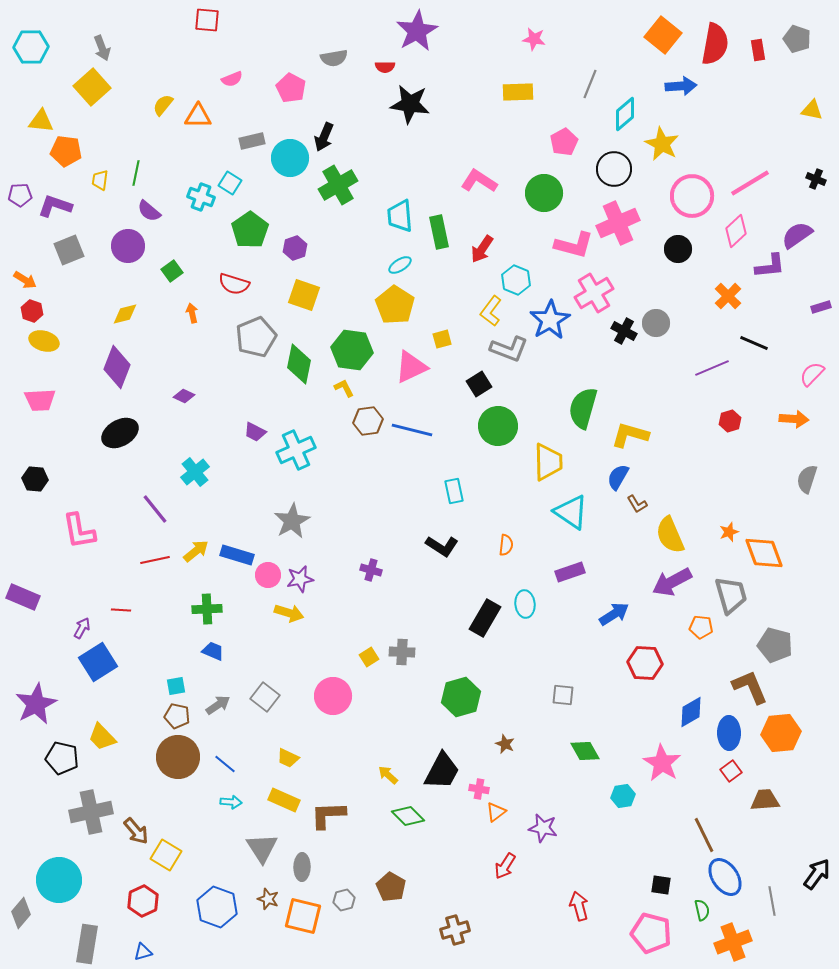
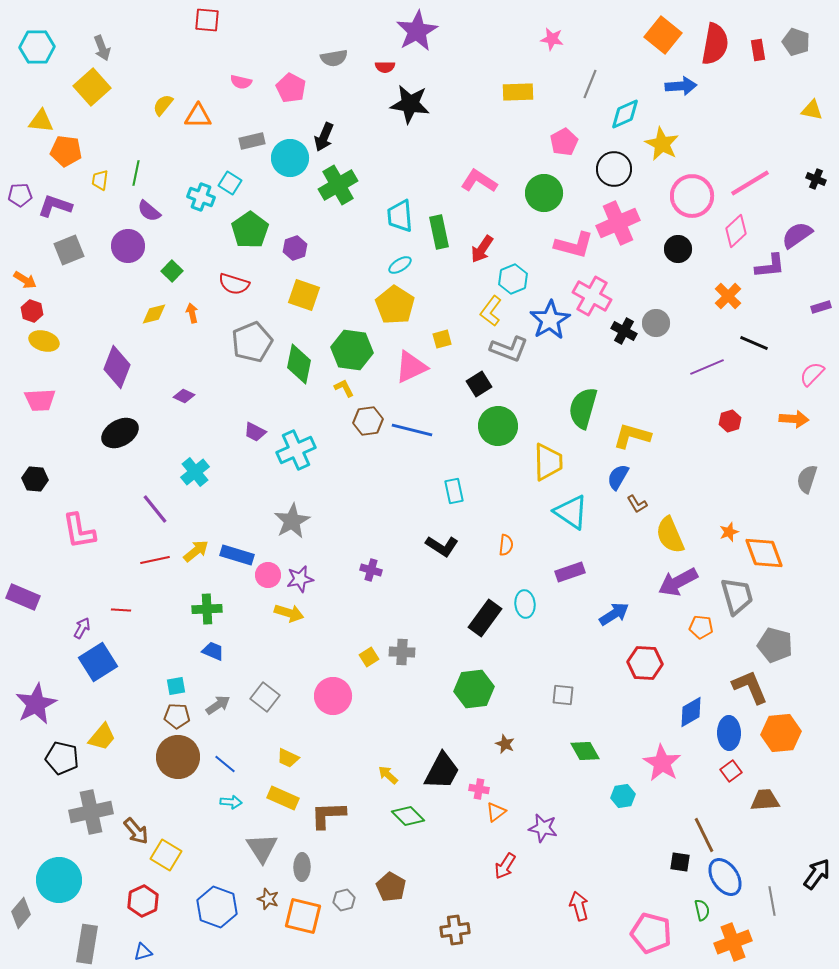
pink star at (534, 39): moved 18 px right
gray pentagon at (797, 39): moved 1 px left, 3 px down
cyan hexagon at (31, 47): moved 6 px right
pink semicircle at (232, 79): moved 9 px right, 3 px down; rotated 35 degrees clockwise
cyan diamond at (625, 114): rotated 16 degrees clockwise
green square at (172, 271): rotated 10 degrees counterclockwise
cyan hexagon at (516, 280): moved 3 px left, 1 px up; rotated 16 degrees clockwise
pink cross at (594, 293): moved 2 px left, 3 px down; rotated 30 degrees counterclockwise
yellow diamond at (125, 314): moved 29 px right
gray pentagon at (256, 337): moved 4 px left, 5 px down
purple line at (712, 368): moved 5 px left, 1 px up
yellow L-shape at (630, 435): moved 2 px right, 1 px down
purple arrow at (672, 582): moved 6 px right
gray trapezoid at (731, 595): moved 6 px right, 1 px down
black rectangle at (485, 618): rotated 6 degrees clockwise
green hexagon at (461, 697): moved 13 px right, 8 px up; rotated 9 degrees clockwise
brown pentagon at (177, 716): rotated 10 degrees counterclockwise
yellow trapezoid at (102, 737): rotated 96 degrees counterclockwise
yellow rectangle at (284, 800): moved 1 px left, 2 px up
black square at (661, 885): moved 19 px right, 23 px up
brown cross at (455, 930): rotated 8 degrees clockwise
